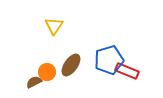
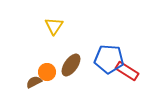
blue pentagon: moved 1 px up; rotated 20 degrees clockwise
red rectangle: rotated 10 degrees clockwise
